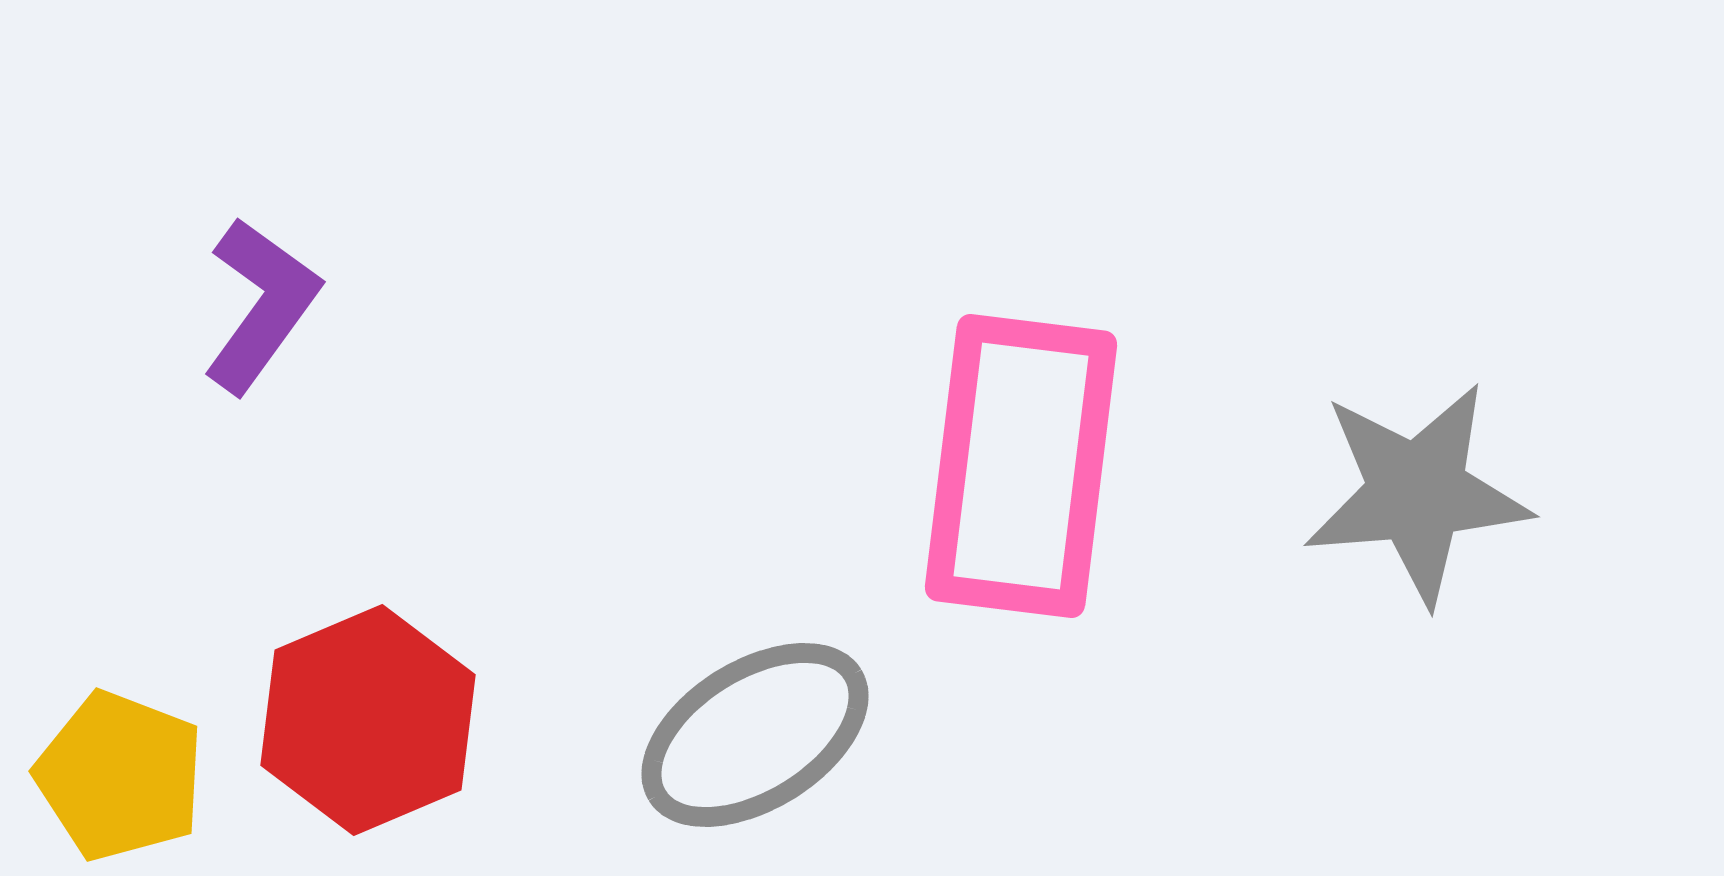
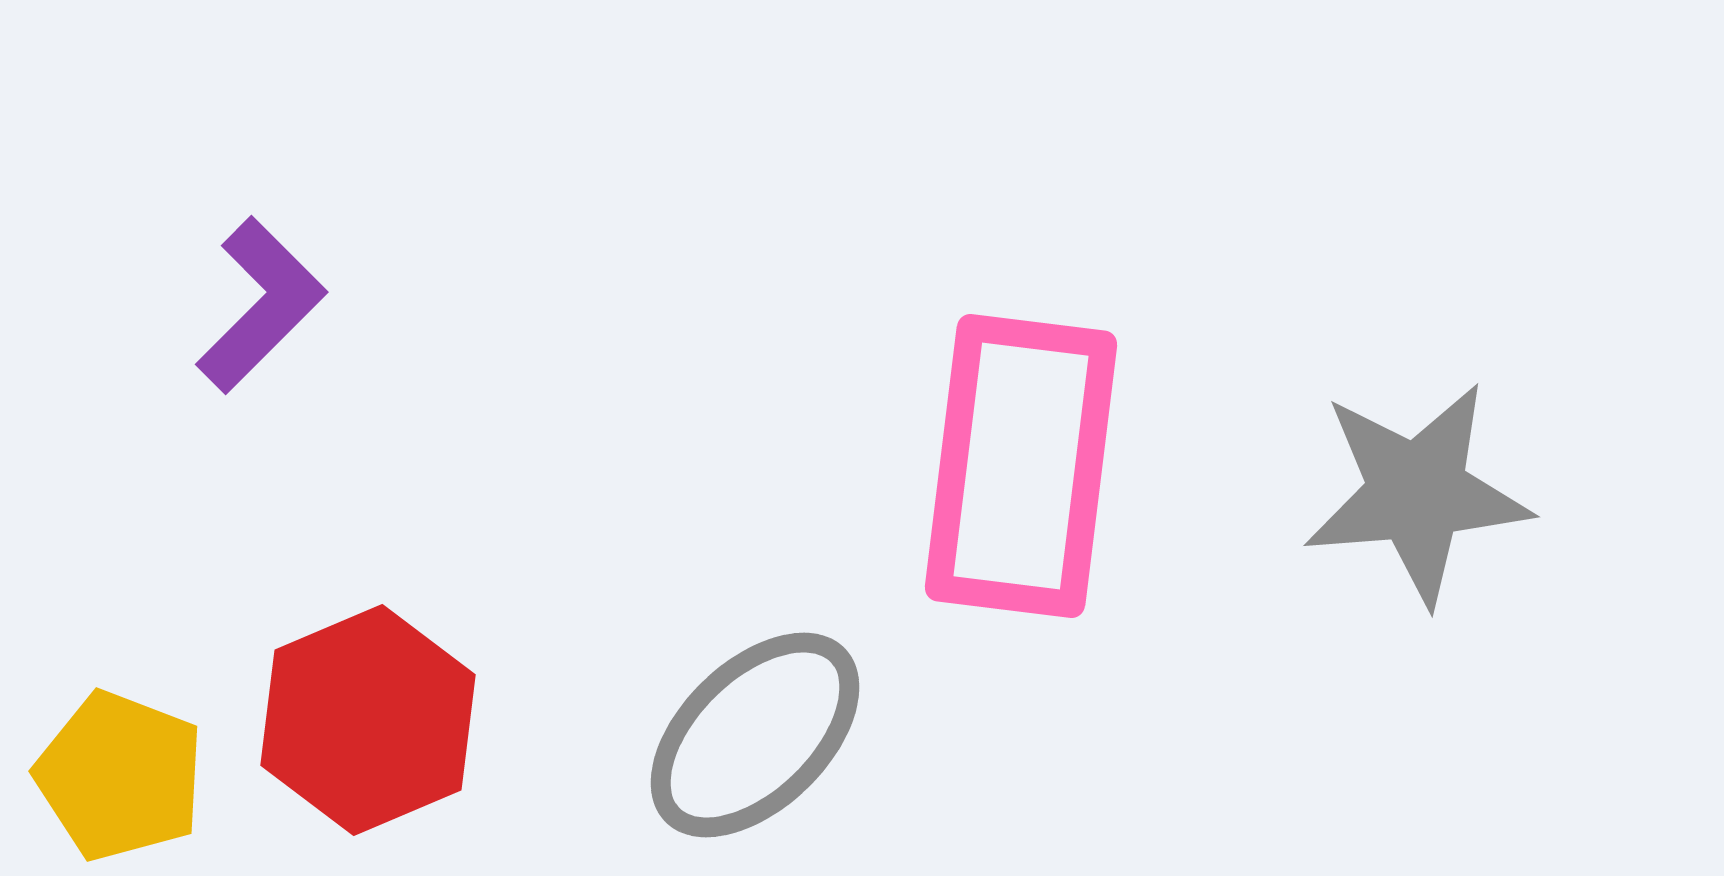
purple L-shape: rotated 9 degrees clockwise
gray ellipse: rotated 12 degrees counterclockwise
